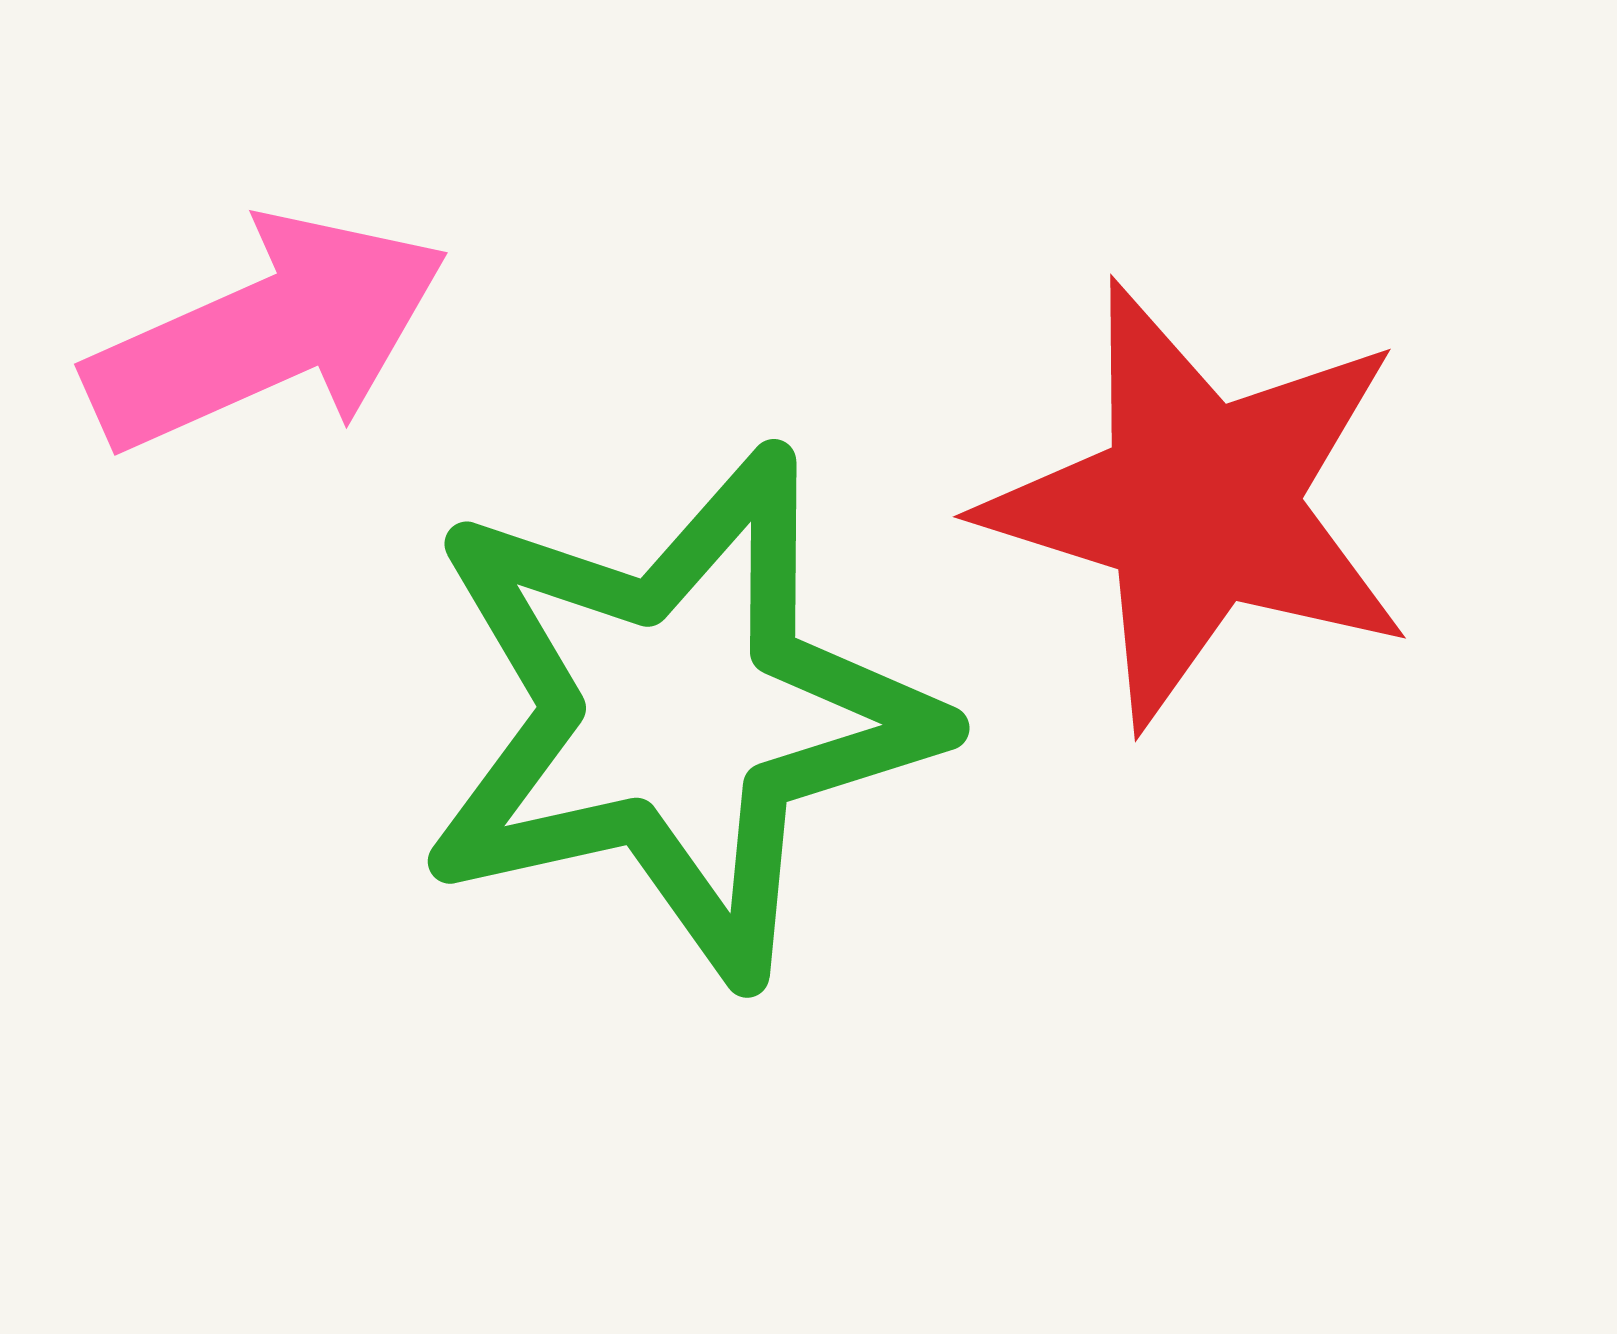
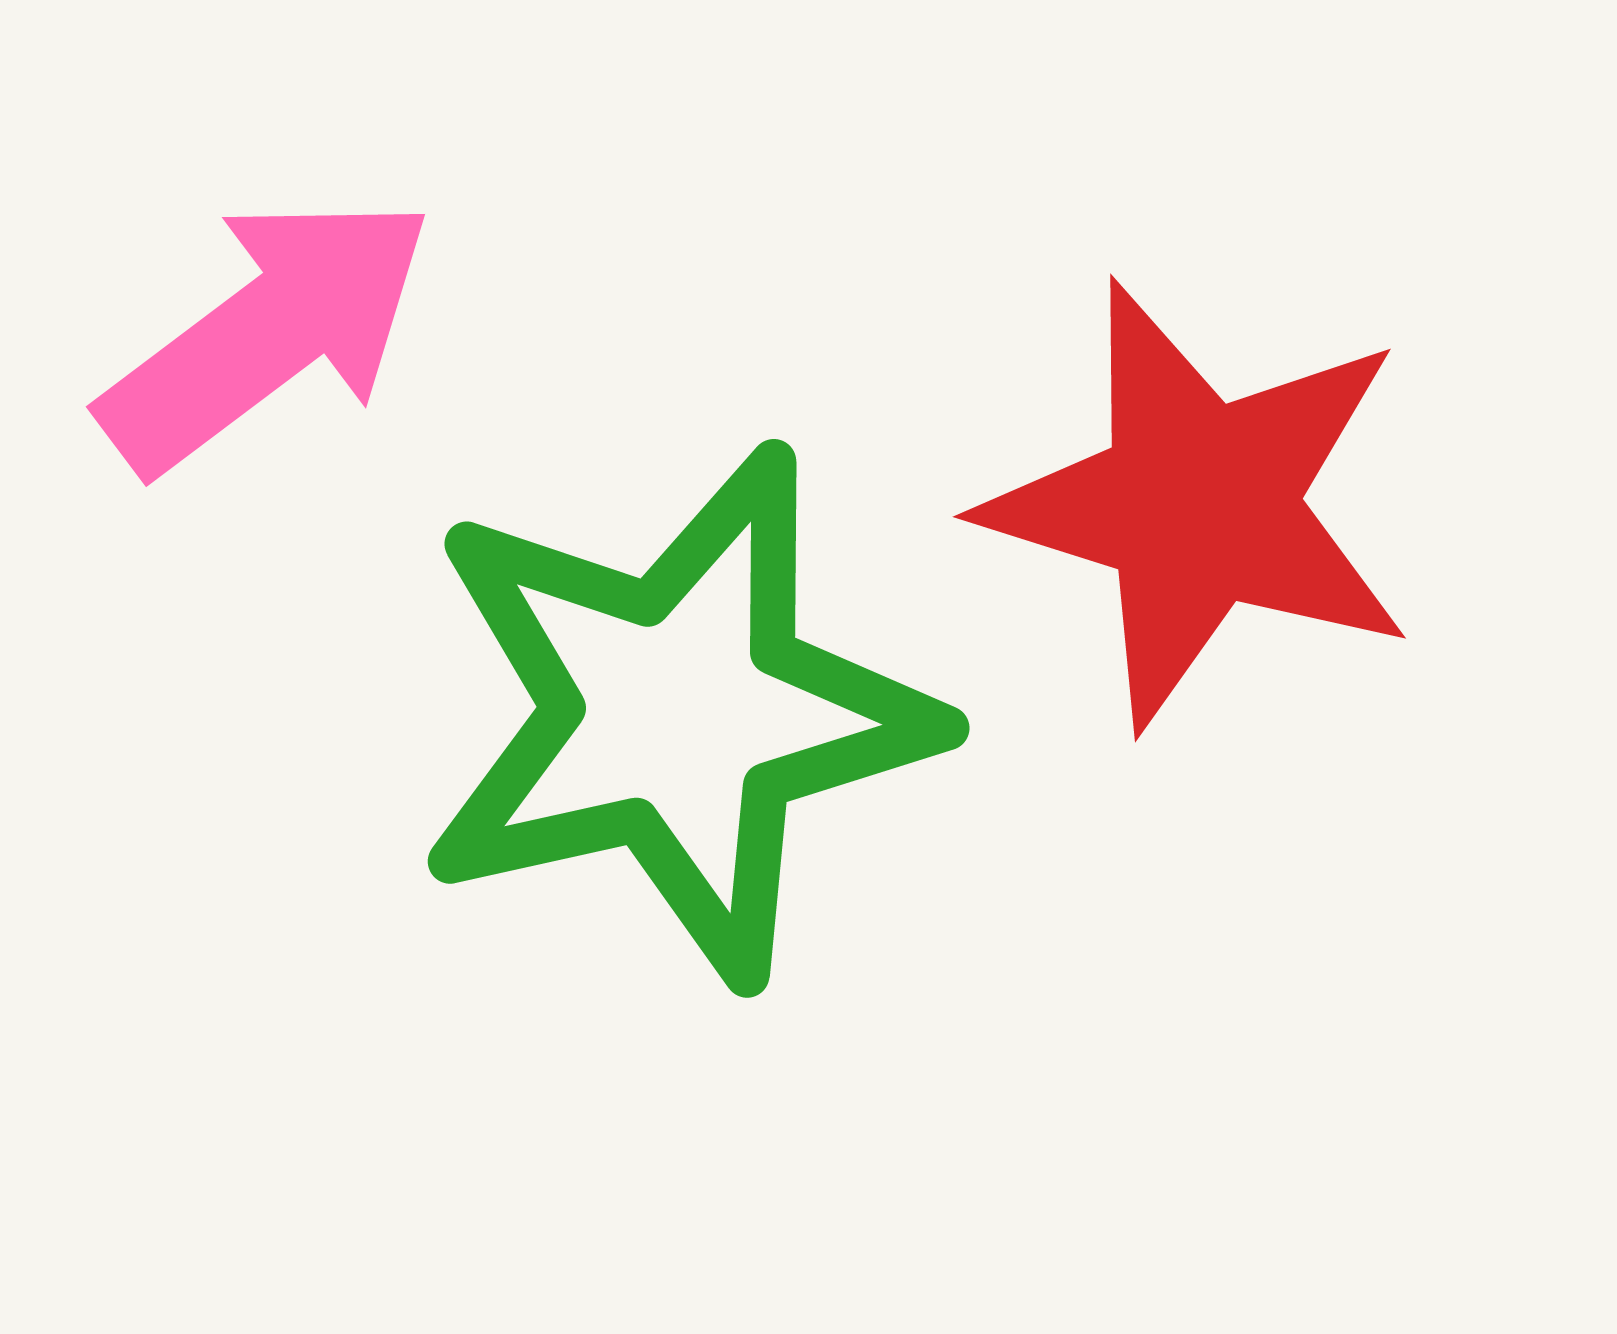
pink arrow: rotated 13 degrees counterclockwise
